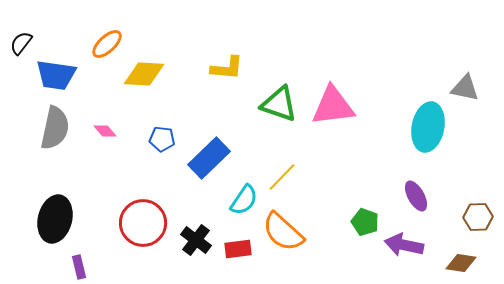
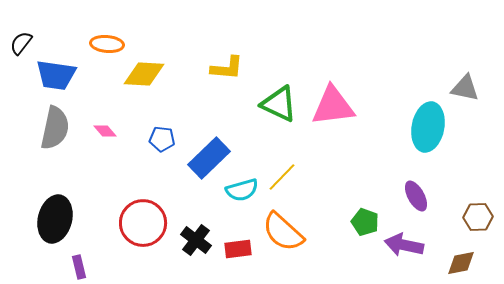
orange ellipse: rotated 48 degrees clockwise
green triangle: rotated 6 degrees clockwise
cyan semicircle: moved 2 px left, 10 px up; rotated 40 degrees clockwise
brown diamond: rotated 20 degrees counterclockwise
